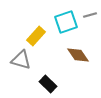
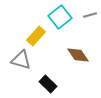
cyan square: moved 6 px left, 5 px up; rotated 20 degrees counterclockwise
